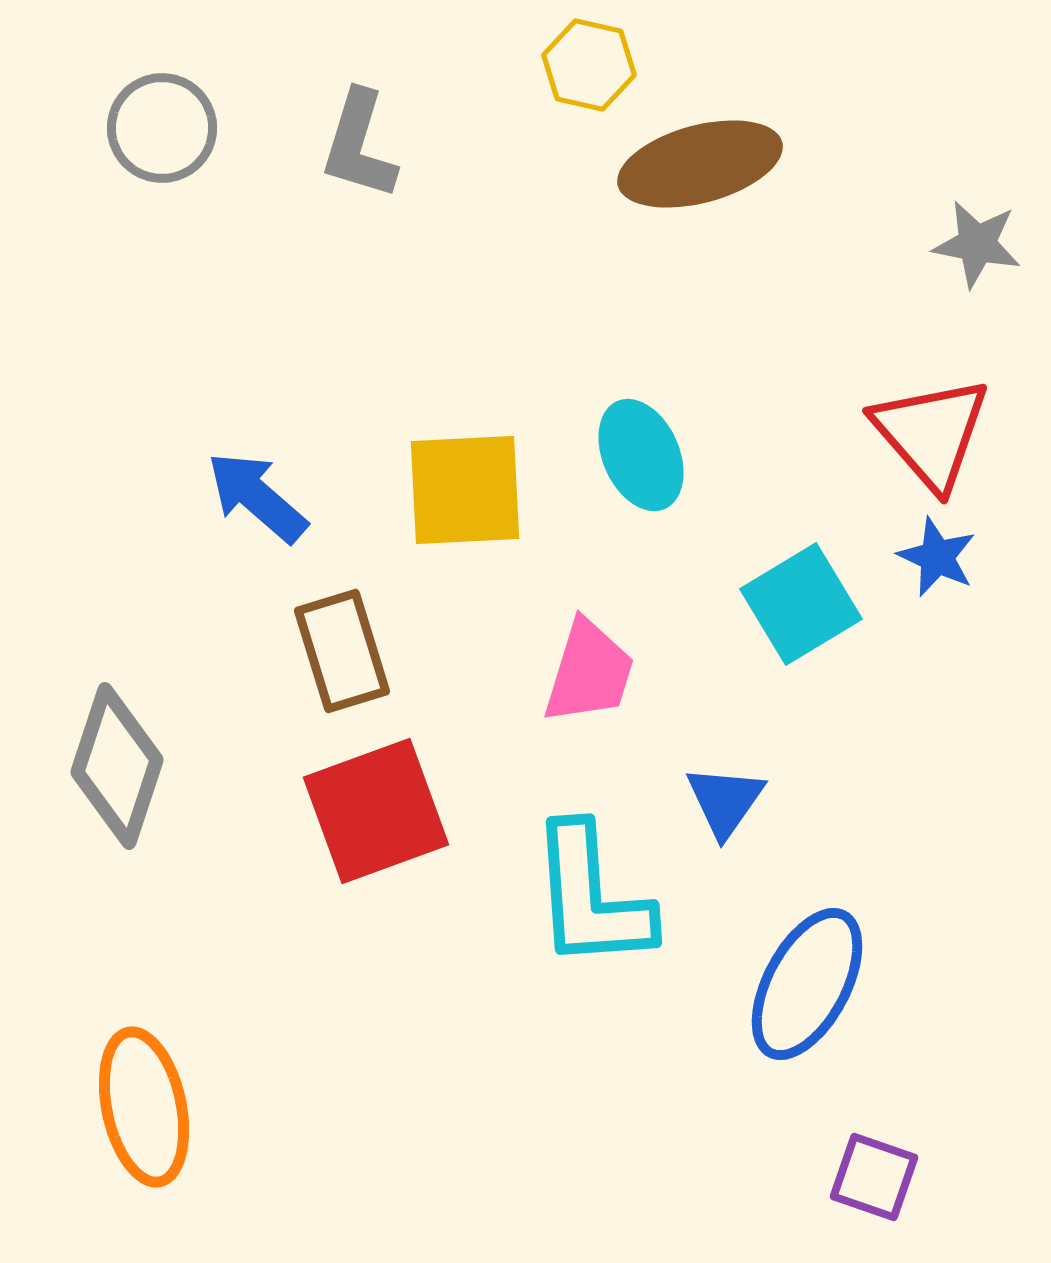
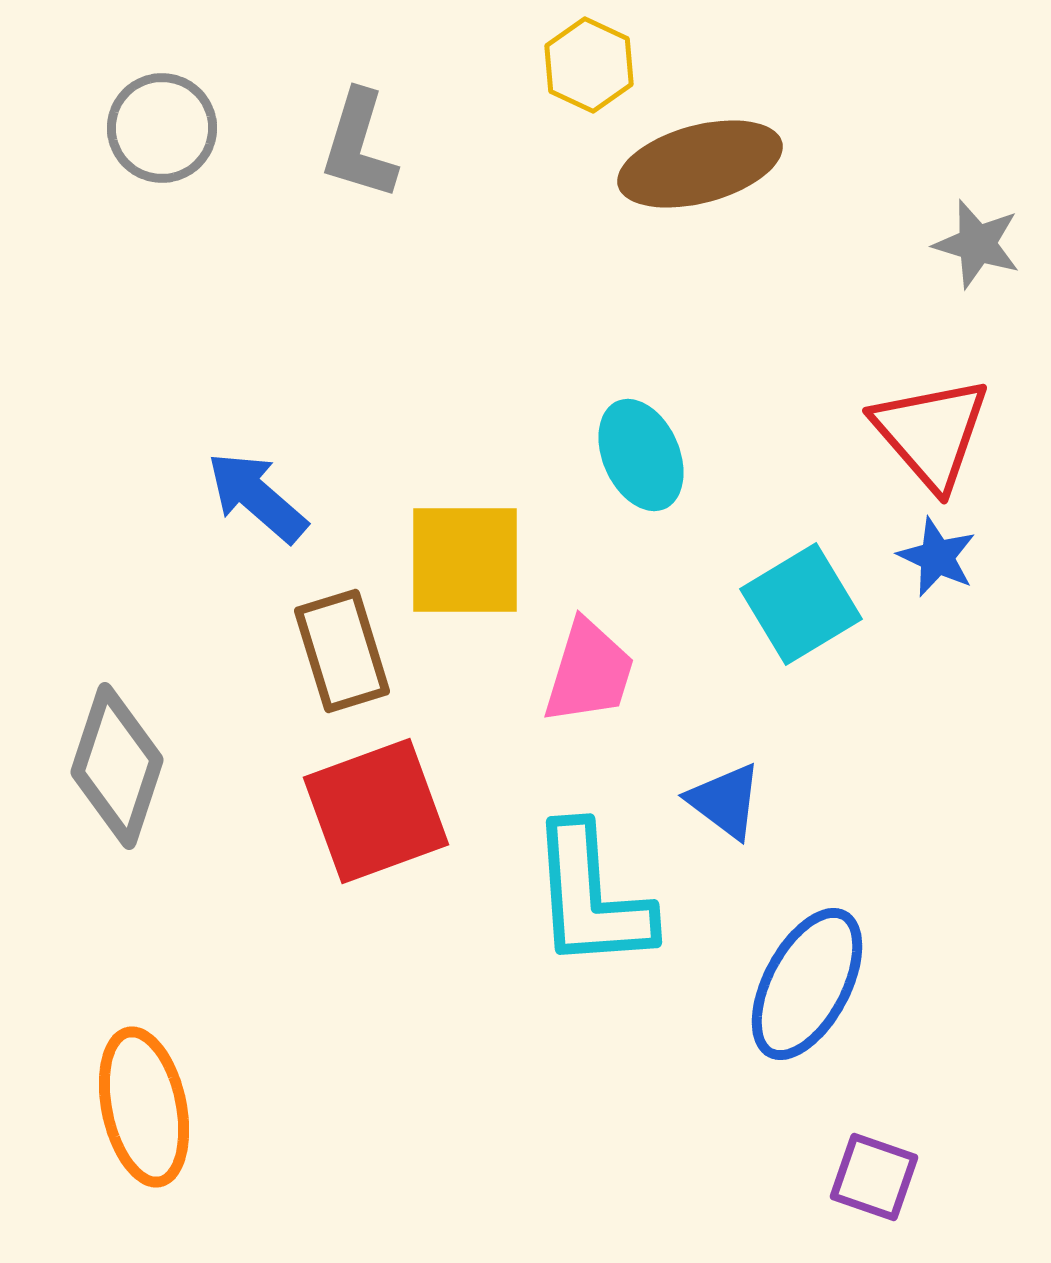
yellow hexagon: rotated 12 degrees clockwise
gray star: rotated 6 degrees clockwise
yellow square: moved 70 px down; rotated 3 degrees clockwise
blue triangle: rotated 28 degrees counterclockwise
